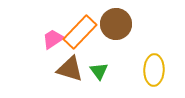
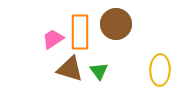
orange rectangle: rotated 44 degrees counterclockwise
yellow ellipse: moved 6 px right
